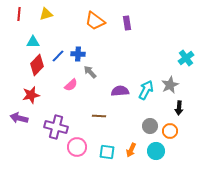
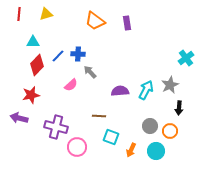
cyan square: moved 4 px right, 15 px up; rotated 14 degrees clockwise
